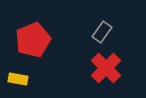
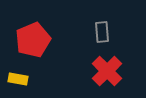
gray rectangle: rotated 40 degrees counterclockwise
red cross: moved 1 px right, 3 px down
